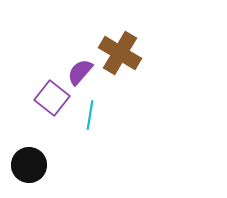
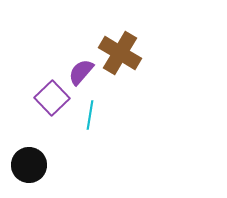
purple semicircle: moved 1 px right
purple square: rotated 8 degrees clockwise
